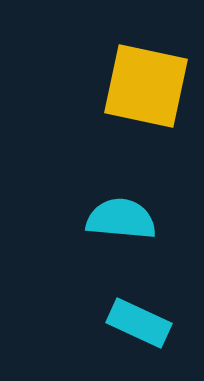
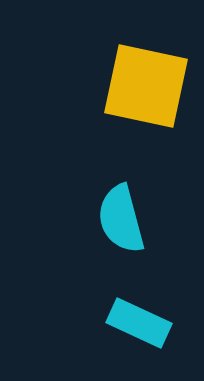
cyan semicircle: rotated 110 degrees counterclockwise
